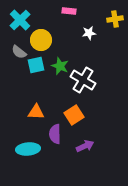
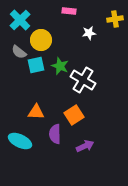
cyan ellipse: moved 8 px left, 8 px up; rotated 30 degrees clockwise
